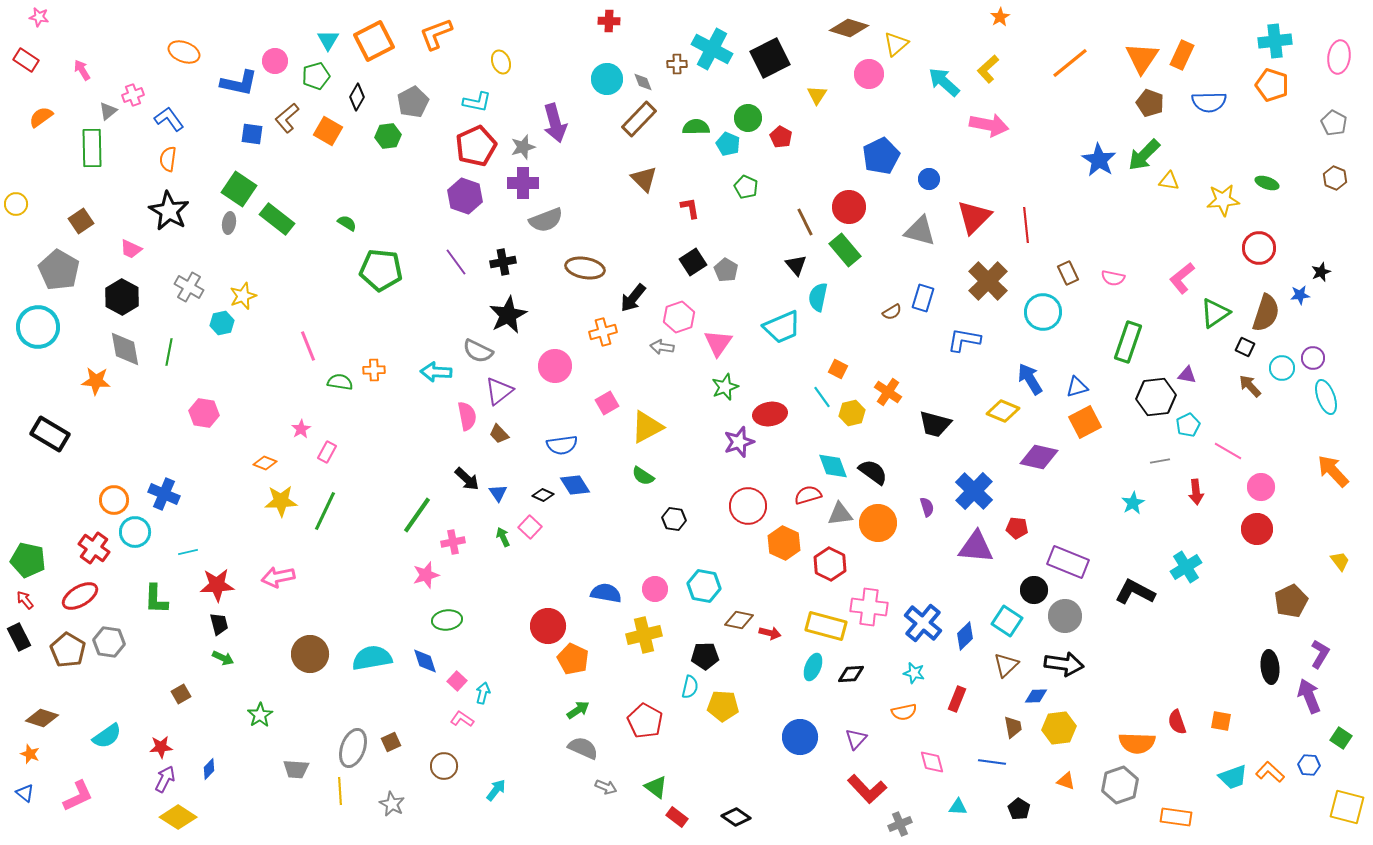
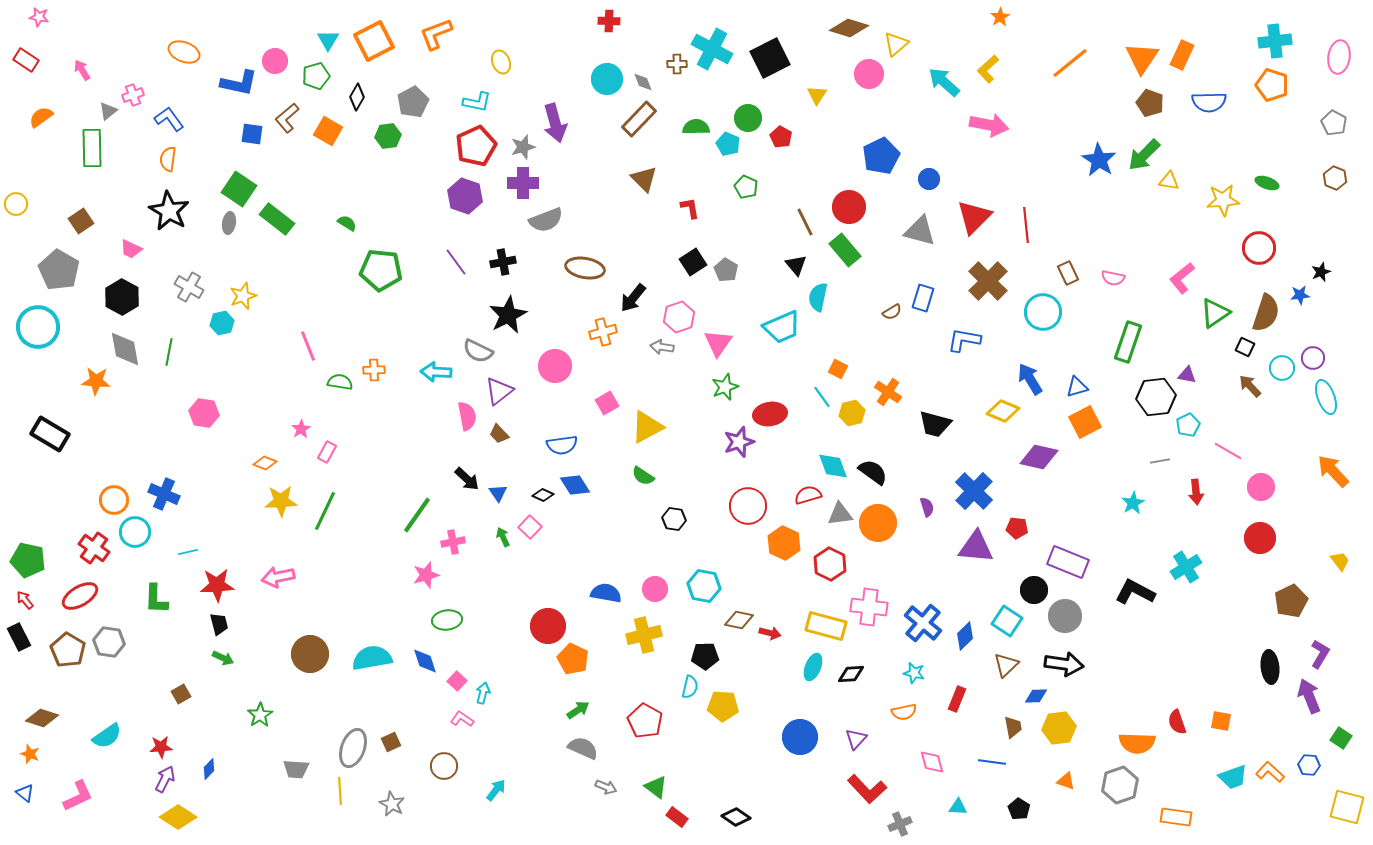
red circle at (1257, 529): moved 3 px right, 9 px down
